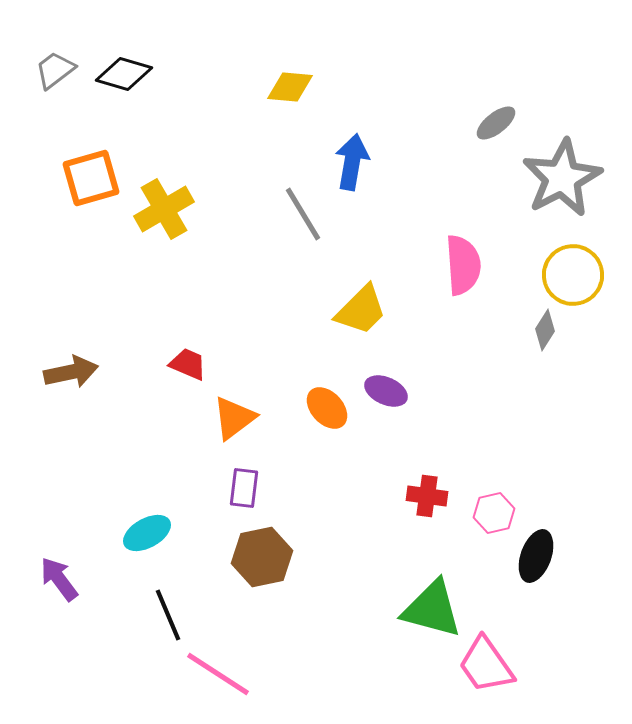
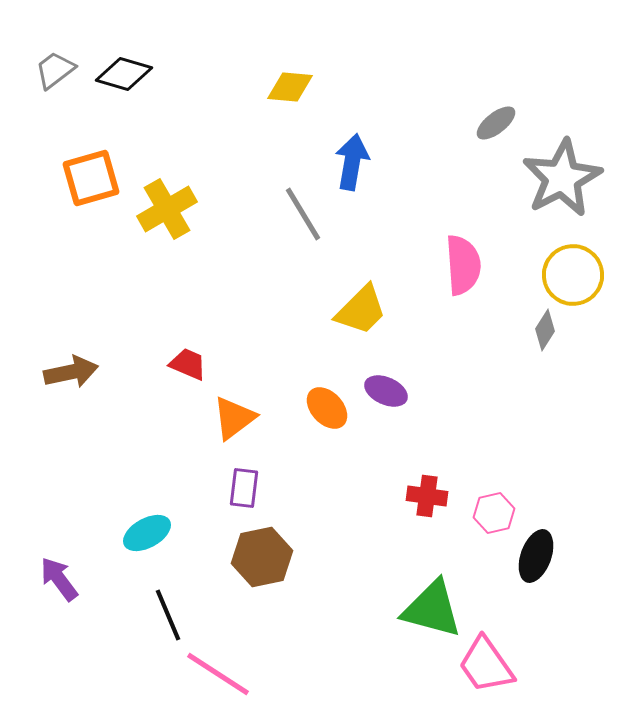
yellow cross: moved 3 px right
